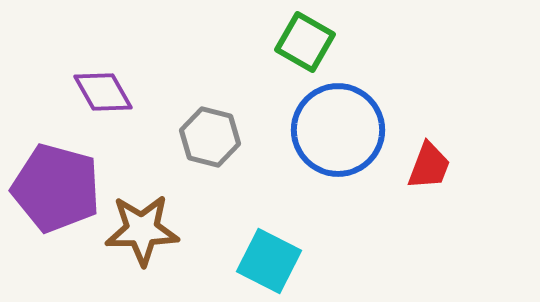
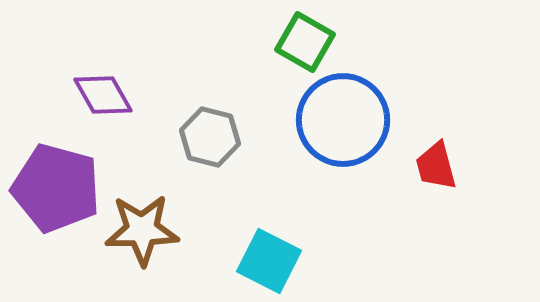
purple diamond: moved 3 px down
blue circle: moved 5 px right, 10 px up
red trapezoid: moved 7 px right; rotated 144 degrees clockwise
